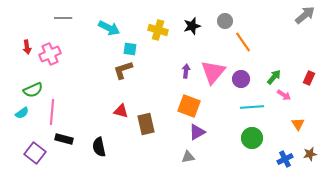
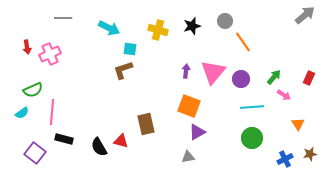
red triangle: moved 30 px down
black semicircle: rotated 18 degrees counterclockwise
